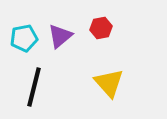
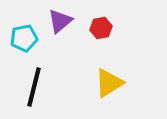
purple triangle: moved 15 px up
yellow triangle: rotated 40 degrees clockwise
